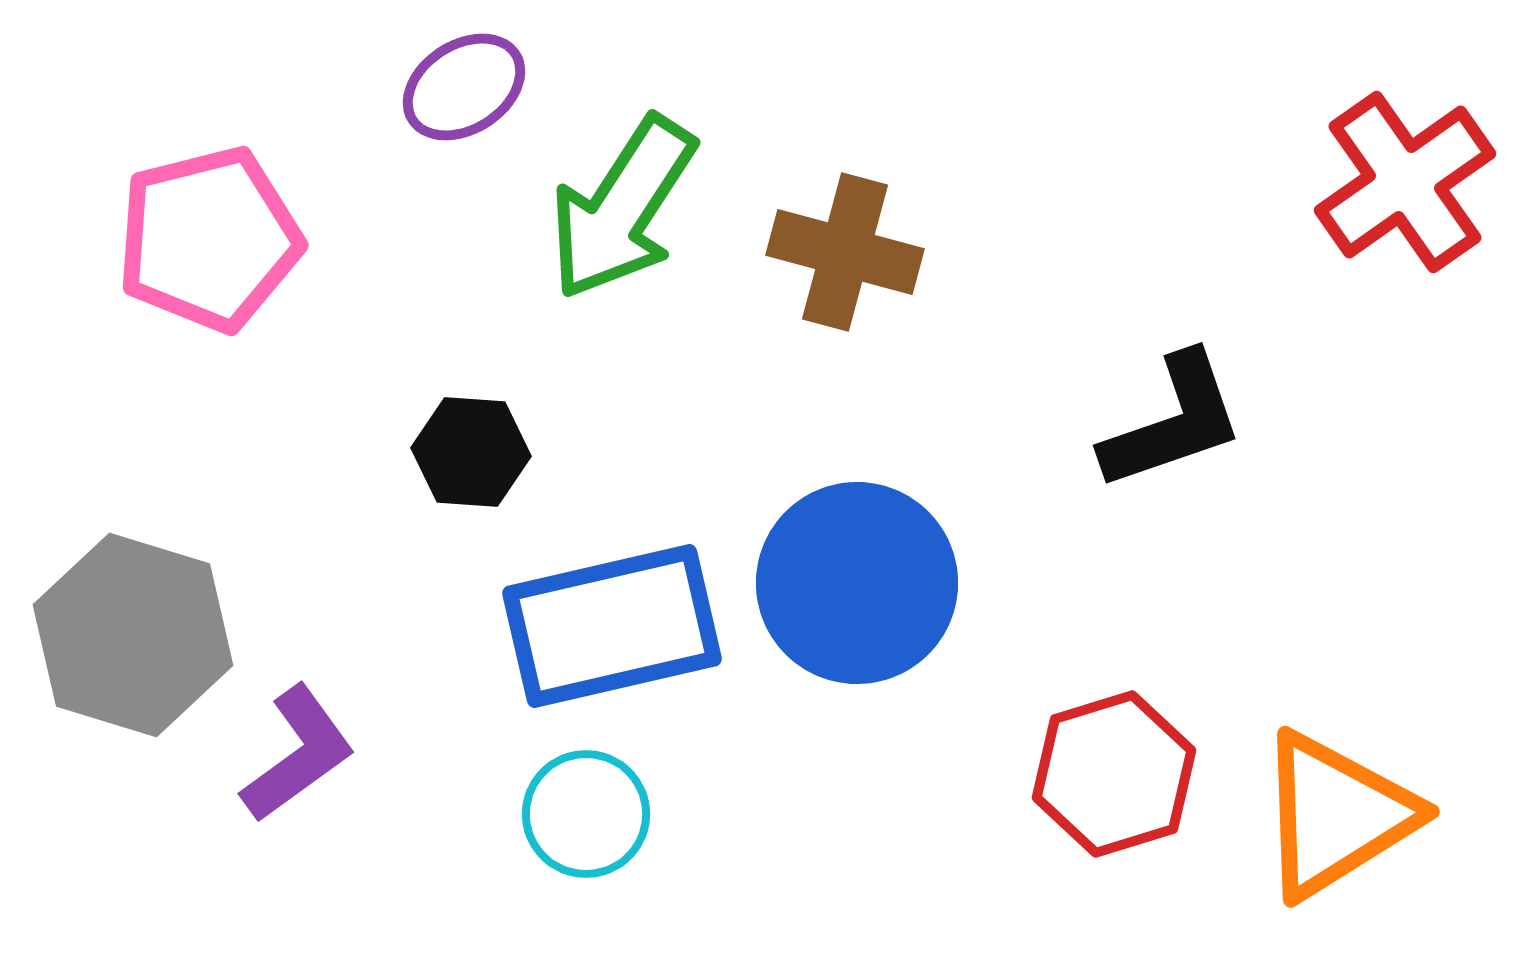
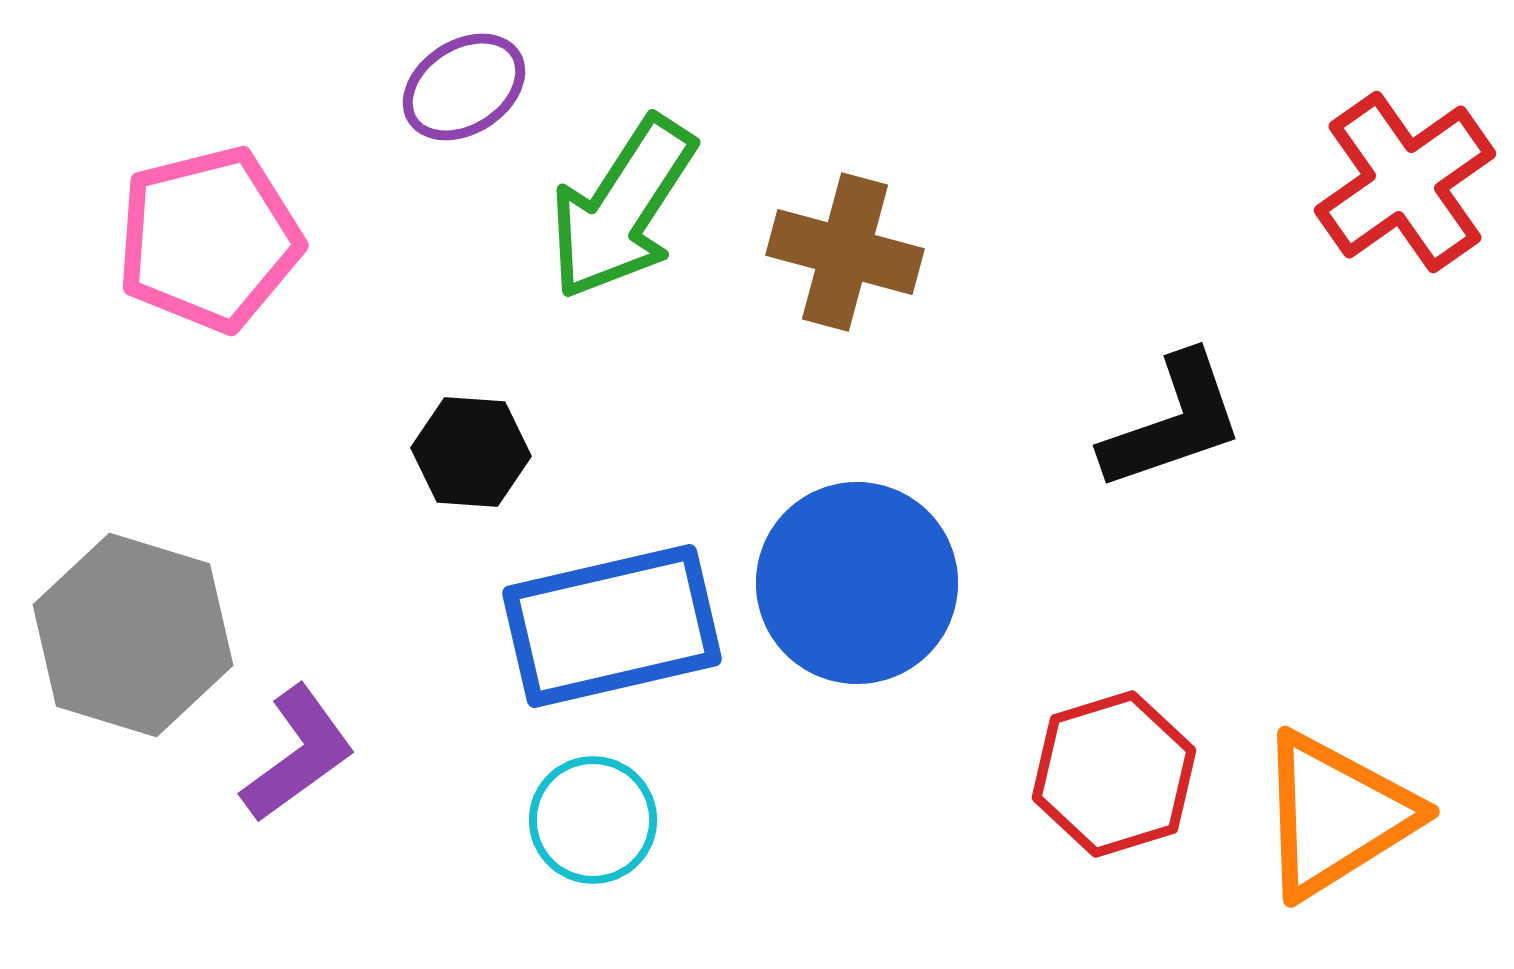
cyan circle: moved 7 px right, 6 px down
